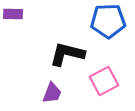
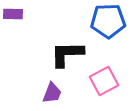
black L-shape: rotated 15 degrees counterclockwise
